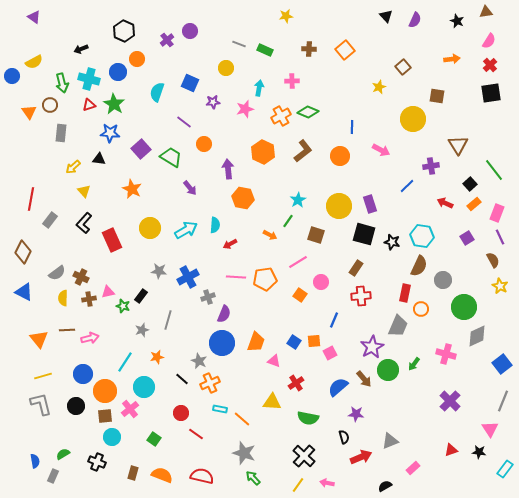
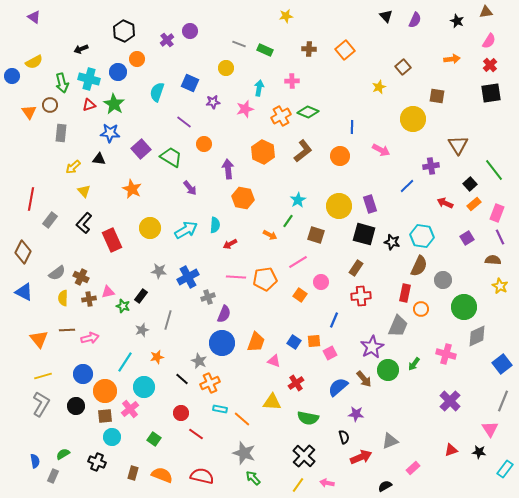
brown semicircle at (493, 260): rotated 56 degrees counterclockwise
gray L-shape at (41, 404): rotated 45 degrees clockwise
